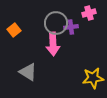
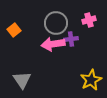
pink cross: moved 7 px down
purple cross: moved 12 px down
pink arrow: rotated 85 degrees clockwise
gray triangle: moved 6 px left, 8 px down; rotated 24 degrees clockwise
yellow star: moved 2 px left, 2 px down; rotated 20 degrees counterclockwise
